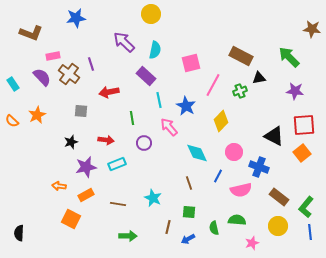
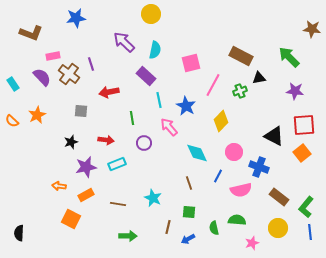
yellow circle at (278, 226): moved 2 px down
